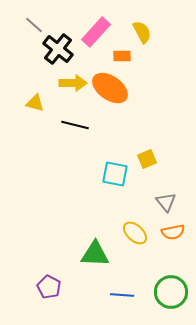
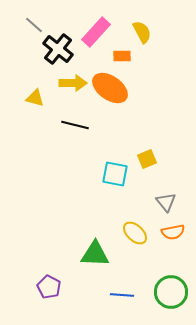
yellow triangle: moved 5 px up
